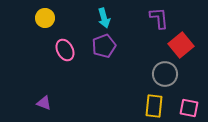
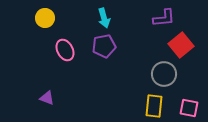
purple L-shape: moved 5 px right; rotated 90 degrees clockwise
purple pentagon: rotated 10 degrees clockwise
gray circle: moved 1 px left
purple triangle: moved 3 px right, 5 px up
